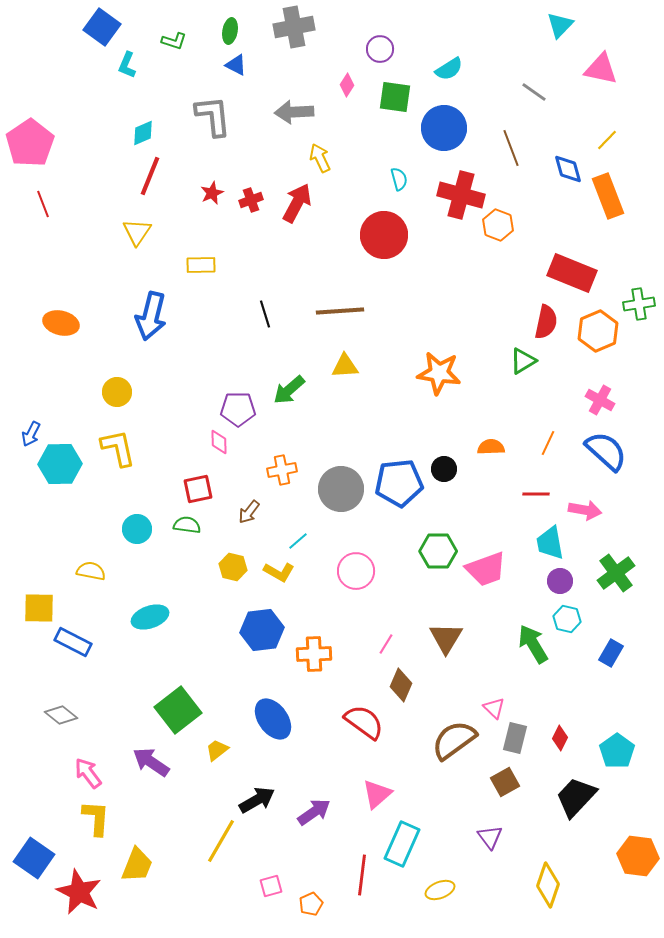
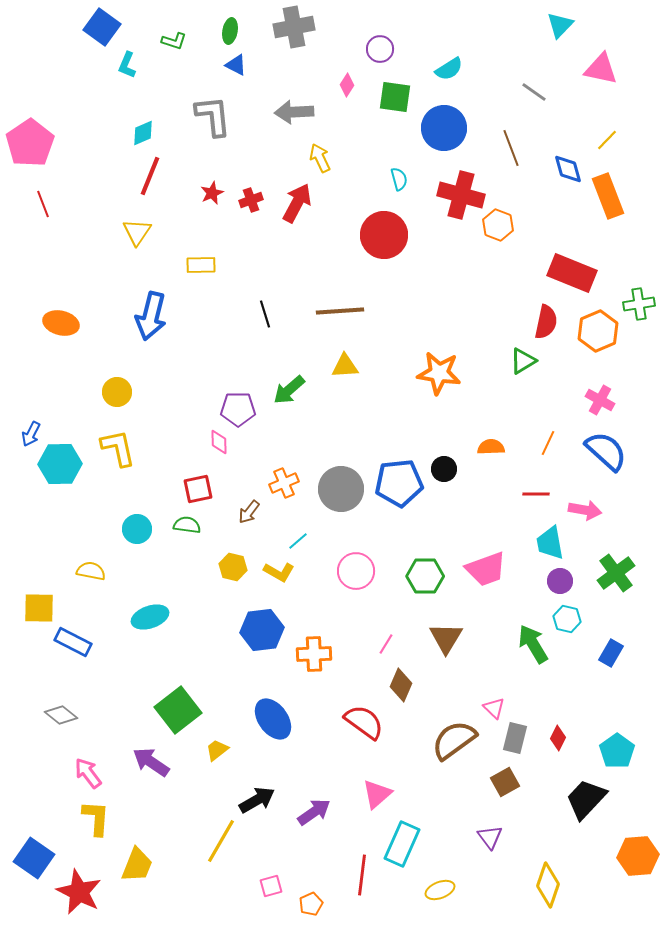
orange cross at (282, 470): moved 2 px right, 13 px down; rotated 12 degrees counterclockwise
green hexagon at (438, 551): moved 13 px left, 25 px down
red diamond at (560, 738): moved 2 px left
black trapezoid at (576, 797): moved 10 px right, 2 px down
orange hexagon at (638, 856): rotated 12 degrees counterclockwise
